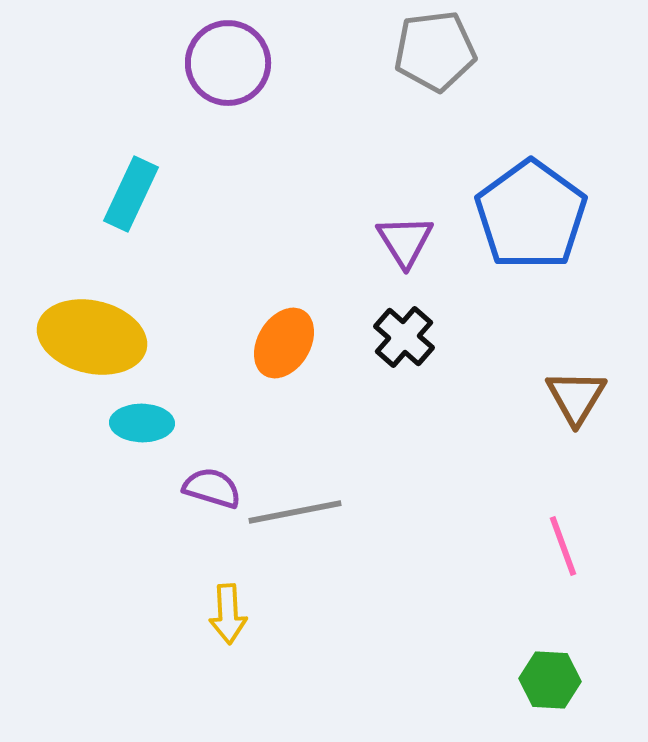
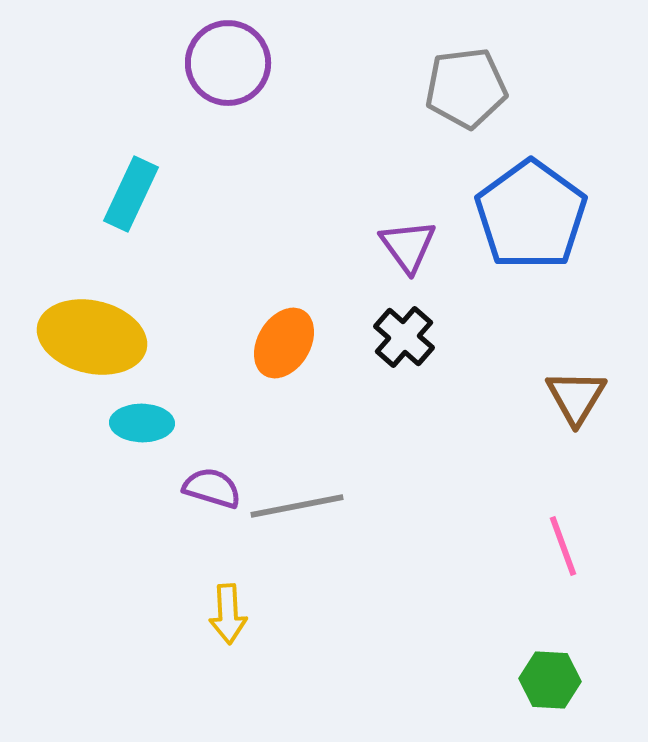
gray pentagon: moved 31 px right, 37 px down
purple triangle: moved 3 px right, 5 px down; rotated 4 degrees counterclockwise
gray line: moved 2 px right, 6 px up
